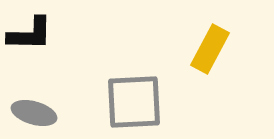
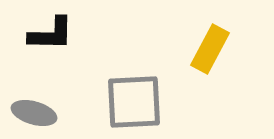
black L-shape: moved 21 px right
